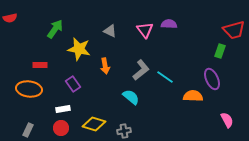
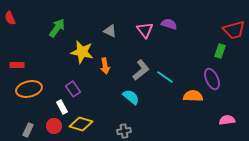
red semicircle: rotated 80 degrees clockwise
purple semicircle: rotated 14 degrees clockwise
green arrow: moved 2 px right, 1 px up
yellow star: moved 3 px right, 3 px down
red rectangle: moved 23 px left
purple rectangle: moved 5 px down
orange ellipse: rotated 20 degrees counterclockwise
white rectangle: moved 1 px left, 2 px up; rotated 72 degrees clockwise
pink semicircle: rotated 70 degrees counterclockwise
yellow diamond: moved 13 px left
red circle: moved 7 px left, 2 px up
